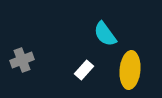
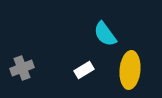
gray cross: moved 8 px down
white rectangle: rotated 18 degrees clockwise
